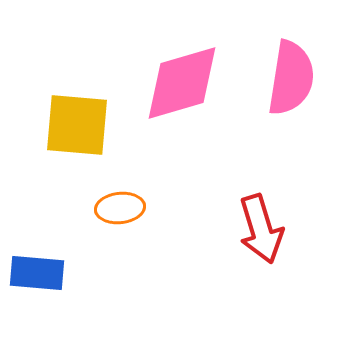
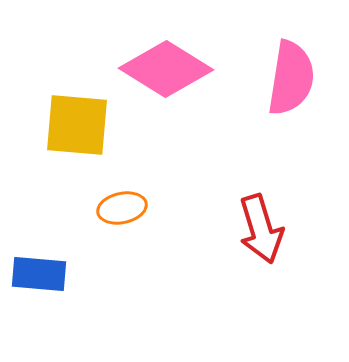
pink diamond: moved 16 px left, 14 px up; rotated 48 degrees clockwise
orange ellipse: moved 2 px right; rotated 6 degrees counterclockwise
blue rectangle: moved 2 px right, 1 px down
